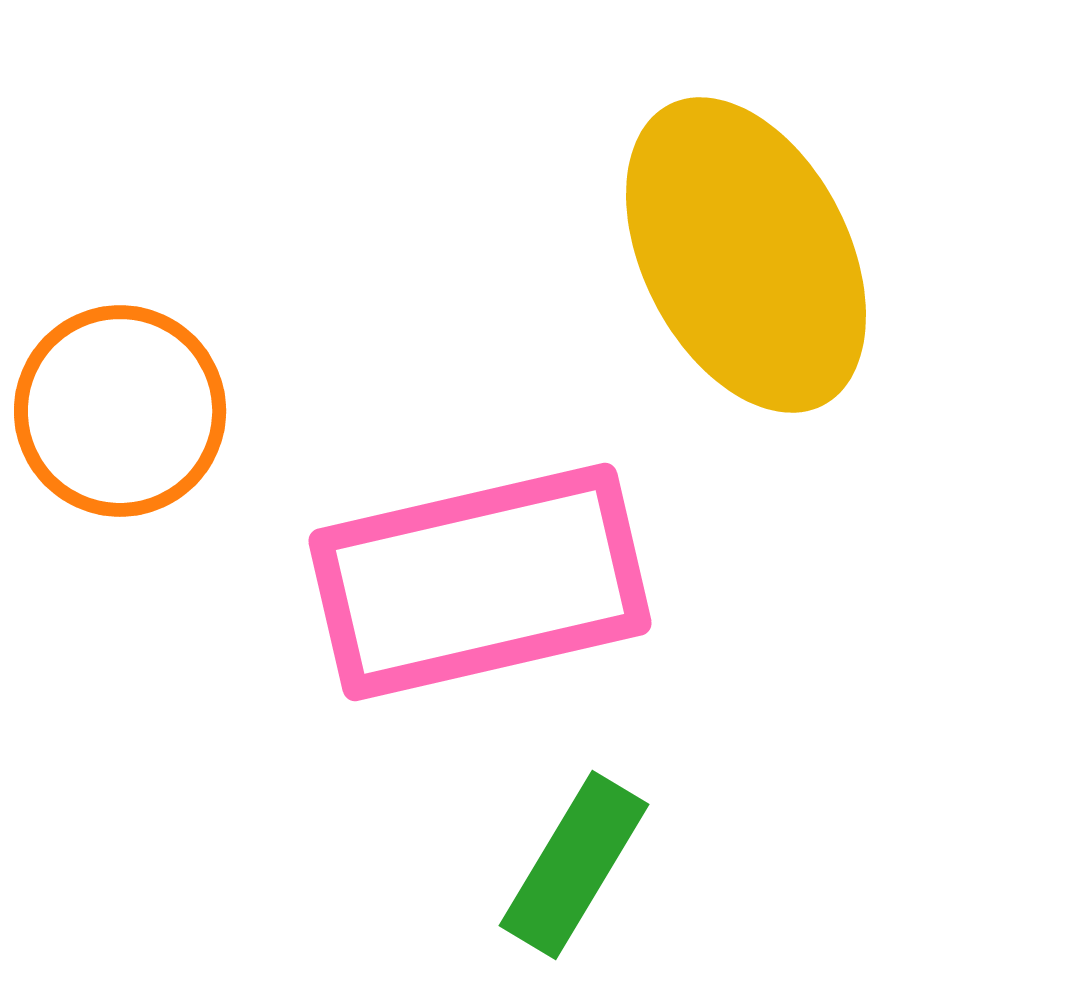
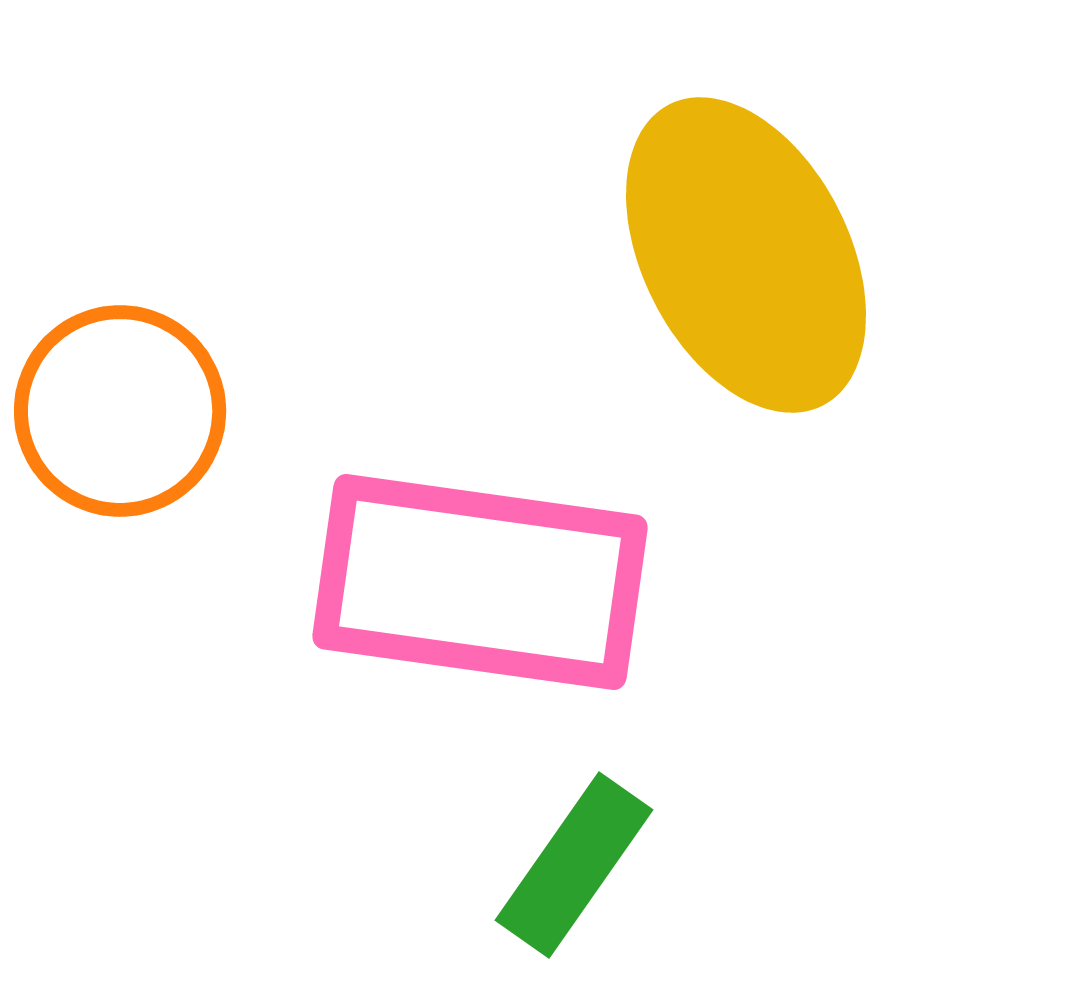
pink rectangle: rotated 21 degrees clockwise
green rectangle: rotated 4 degrees clockwise
